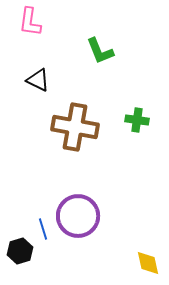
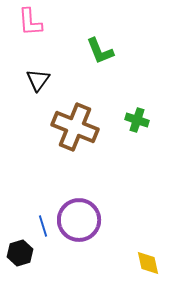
pink L-shape: rotated 12 degrees counterclockwise
black triangle: rotated 40 degrees clockwise
green cross: rotated 10 degrees clockwise
brown cross: rotated 12 degrees clockwise
purple circle: moved 1 px right, 4 px down
blue line: moved 3 px up
black hexagon: moved 2 px down
